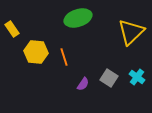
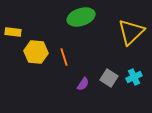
green ellipse: moved 3 px right, 1 px up
yellow rectangle: moved 1 px right, 3 px down; rotated 49 degrees counterclockwise
cyan cross: moved 3 px left; rotated 28 degrees clockwise
